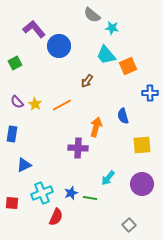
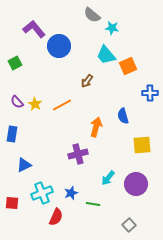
purple cross: moved 6 px down; rotated 18 degrees counterclockwise
purple circle: moved 6 px left
green line: moved 3 px right, 6 px down
